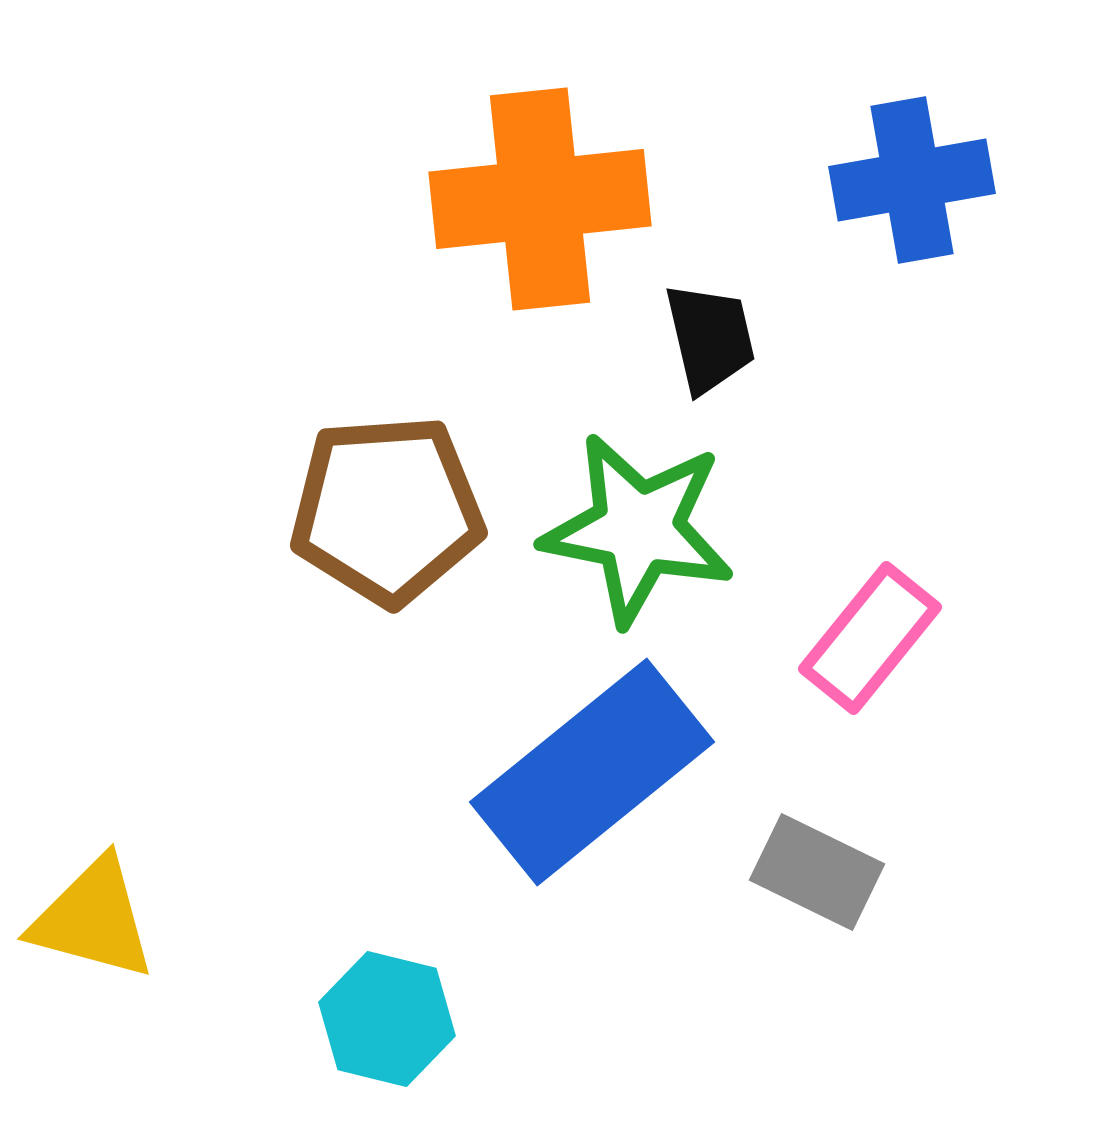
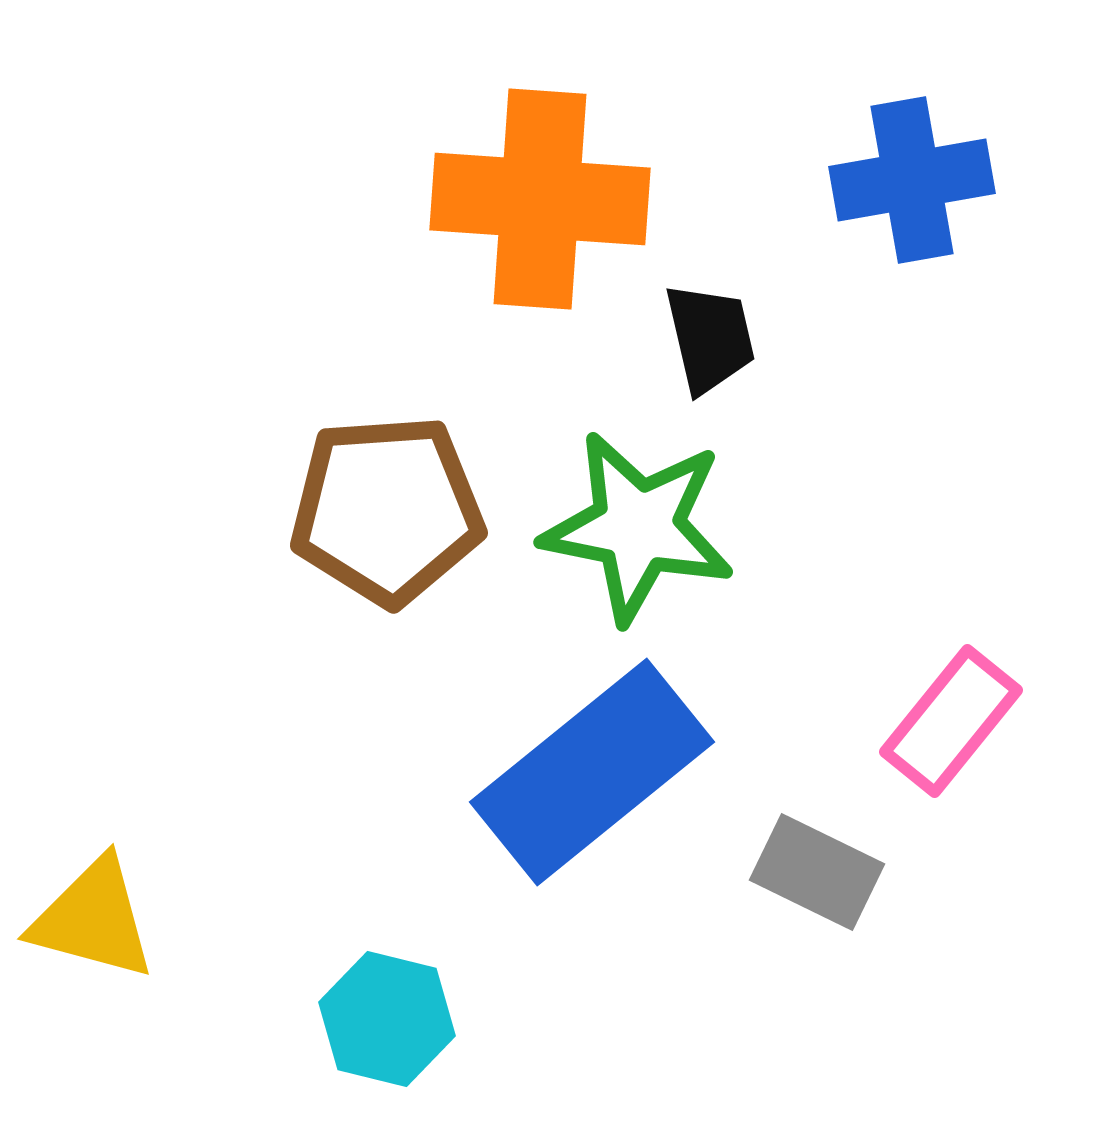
orange cross: rotated 10 degrees clockwise
green star: moved 2 px up
pink rectangle: moved 81 px right, 83 px down
